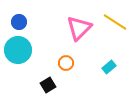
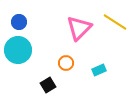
cyan rectangle: moved 10 px left, 3 px down; rotated 16 degrees clockwise
